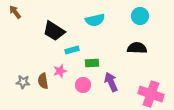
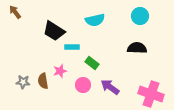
cyan rectangle: moved 3 px up; rotated 16 degrees clockwise
green rectangle: rotated 40 degrees clockwise
purple arrow: moved 1 px left, 5 px down; rotated 30 degrees counterclockwise
